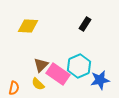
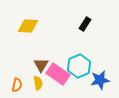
brown triangle: rotated 14 degrees counterclockwise
yellow semicircle: moved 1 px up; rotated 144 degrees counterclockwise
orange semicircle: moved 3 px right, 3 px up
